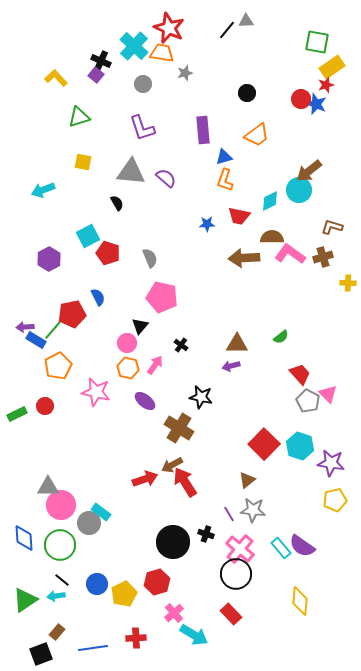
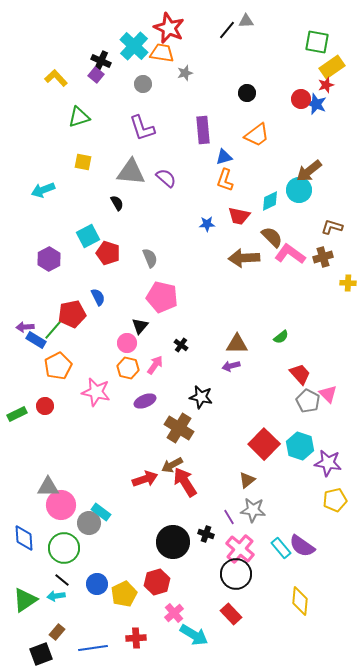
brown semicircle at (272, 237): rotated 45 degrees clockwise
purple ellipse at (145, 401): rotated 60 degrees counterclockwise
purple star at (331, 463): moved 3 px left
purple line at (229, 514): moved 3 px down
green circle at (60, 545): moved 4 px right, 3 px down
